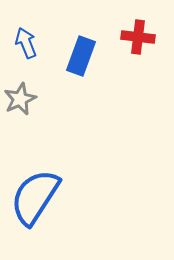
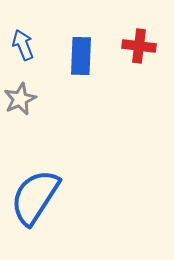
red cross: moved 1 px right, 9 px down
blue arrow: moved 3 px left, 2 px down
blue rectangle: rotated 18 degrees counterclockwise
